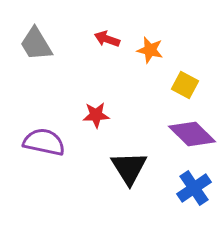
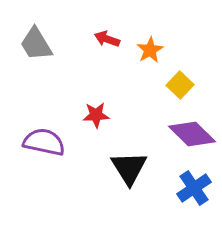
orange star: rotated 28 degrees clockwise
yellow square: moved 5 px left; rotated 16 degrees clockwise
